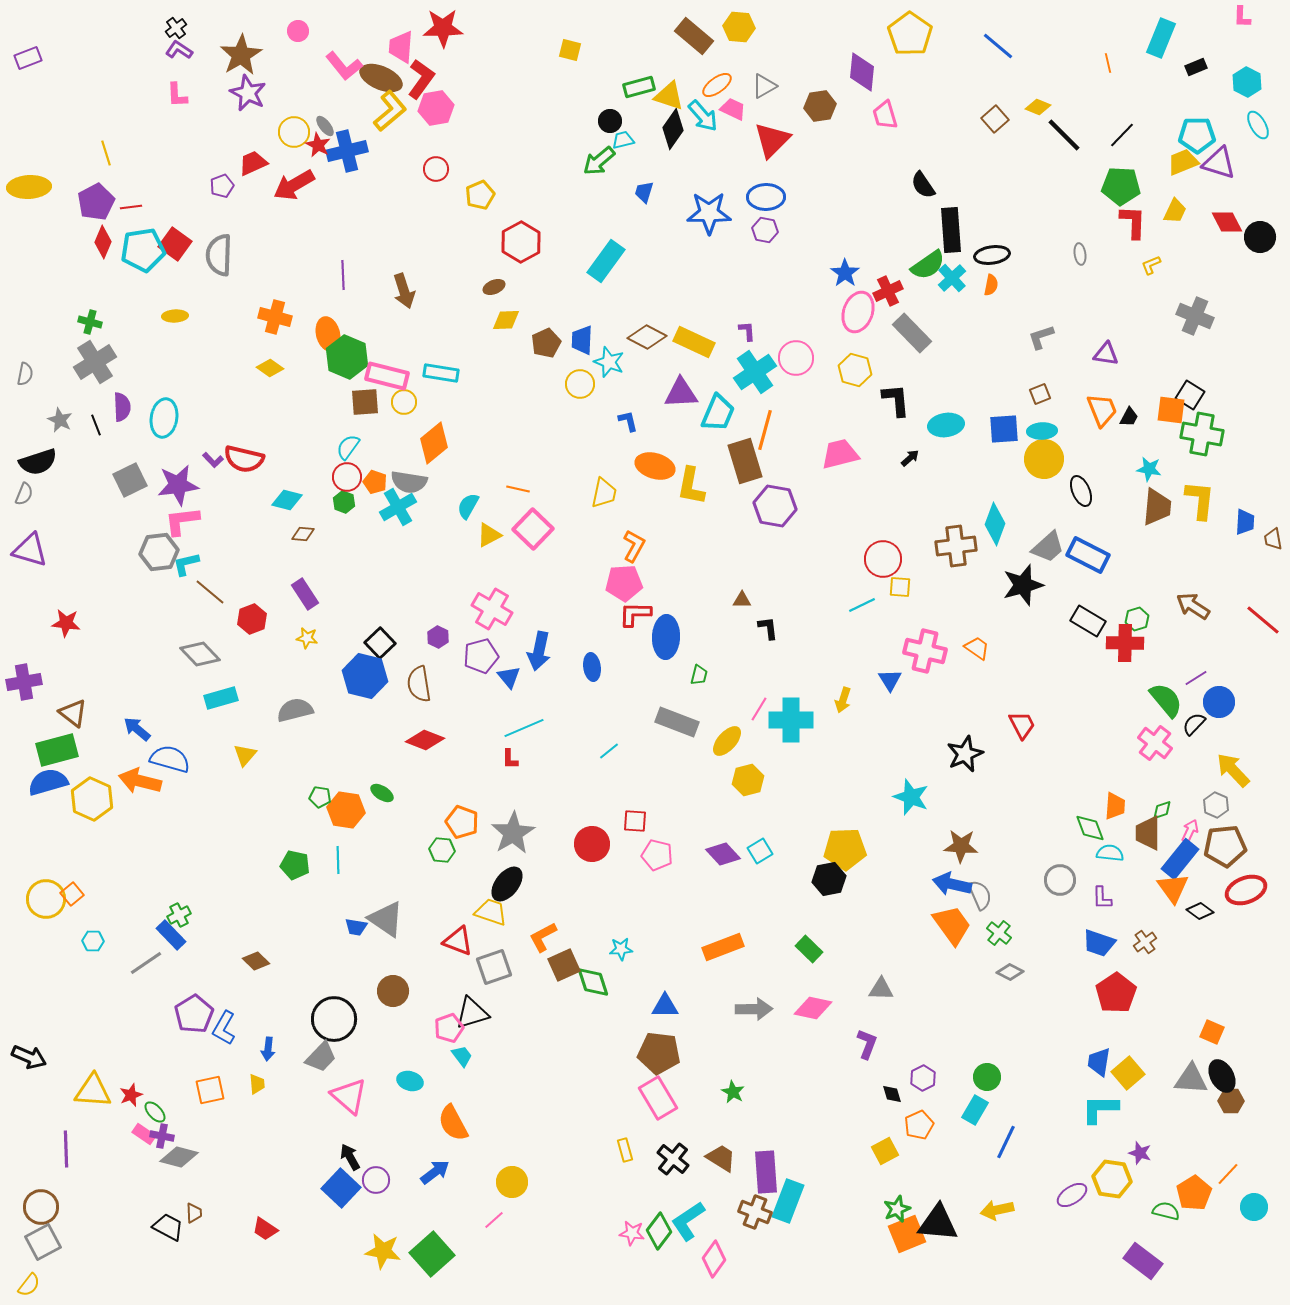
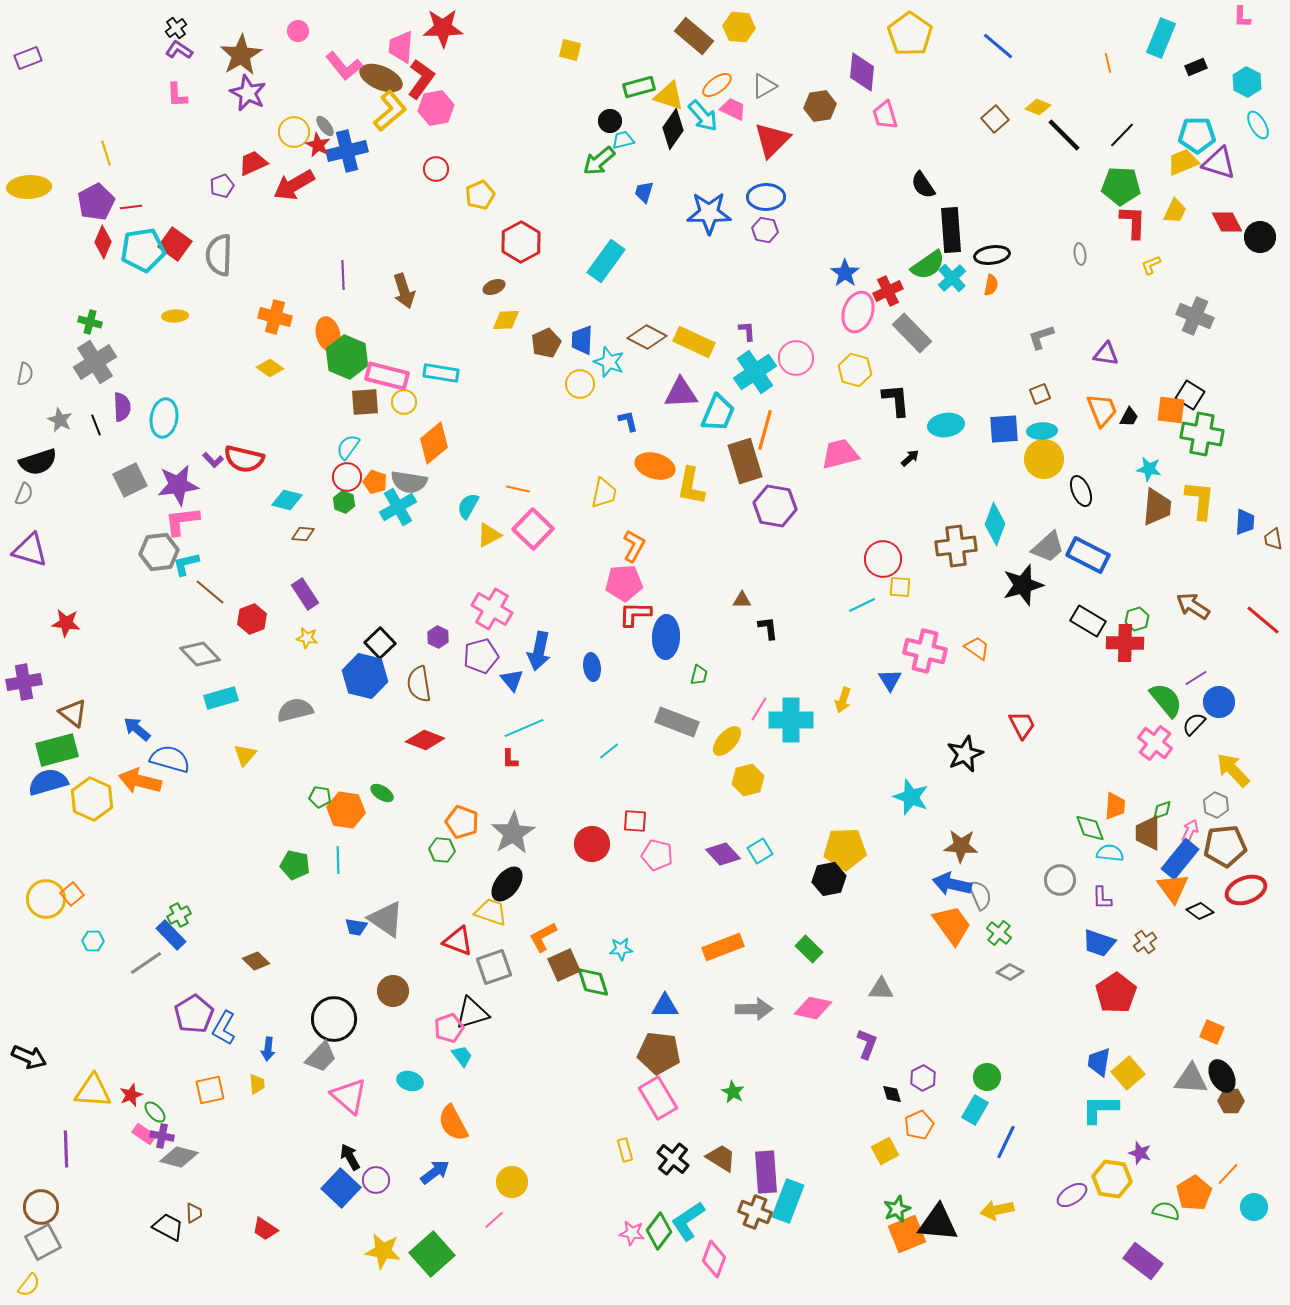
blue triangle at (509, 677): moved 3 px right, 3 px down
pink diamond at (714, 1259): rotated 15 degrees counterclockwise
